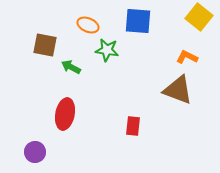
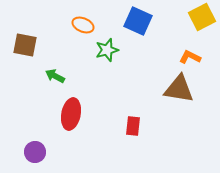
yellow square: moved 3 px right; rotated 24 degrees clockwise
blue square: rotated 20 degrees clockwise
orange ellipse: moved 5 px left
brown square: moved 20 px left
green star: rotated 25 degrees counterclockwise
orange L-shape: moved 3 px right
green arrow: moved 16 px left, 9 px down
brown triangle: moved 1 px right, 1 px up; rotated 12 degrees counterclockwise
red ellipse: moved 6 px right
